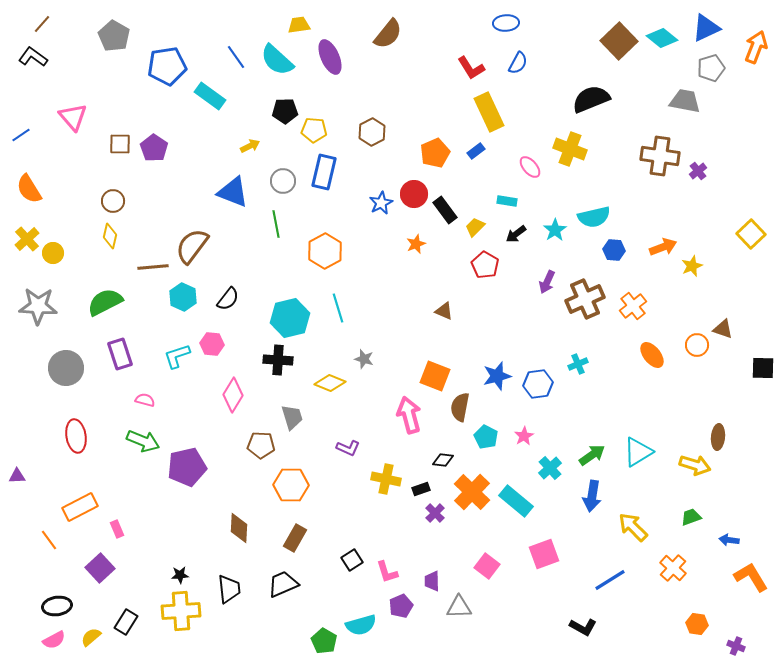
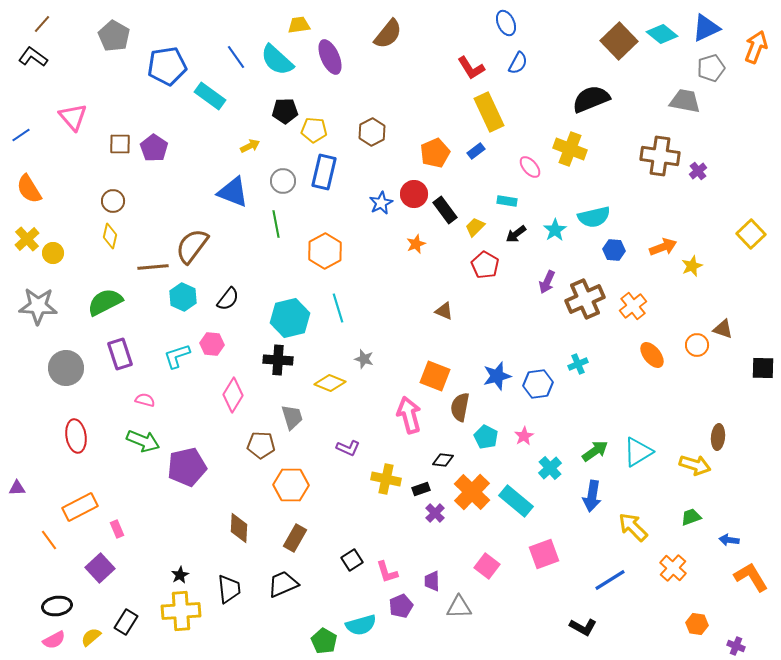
blue ellipse at (506, 23): rotated 70 degrees clockwise
cyan diamond at (662, 38): moved 4 px up
green arrow at (592, 455): moved 3 px right, 4 px up
purple triangle at (17, 476): moved 12 px down
black star at (180, 575): rotated 24 degrees counterclockwise
